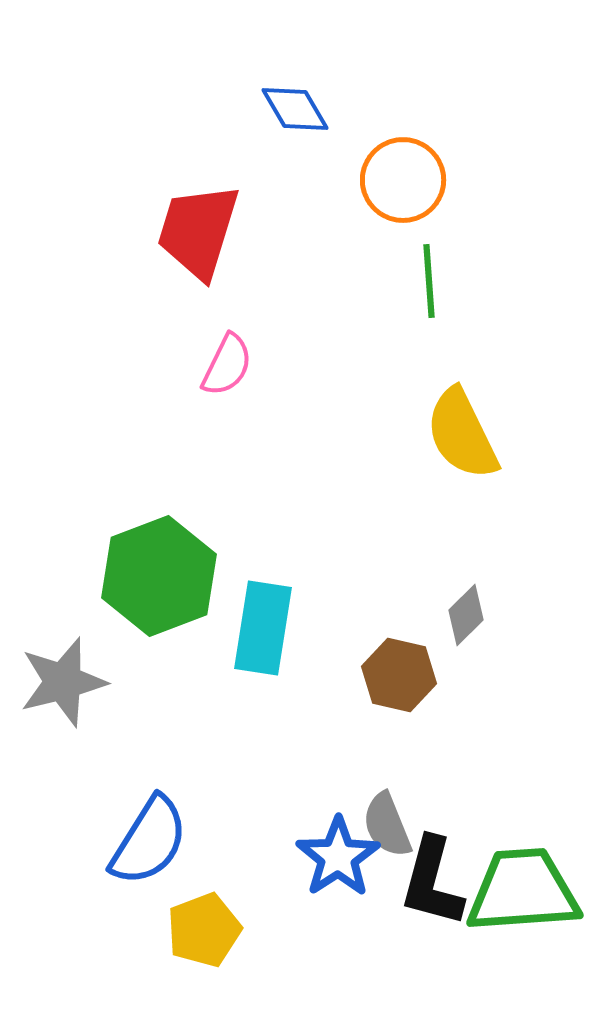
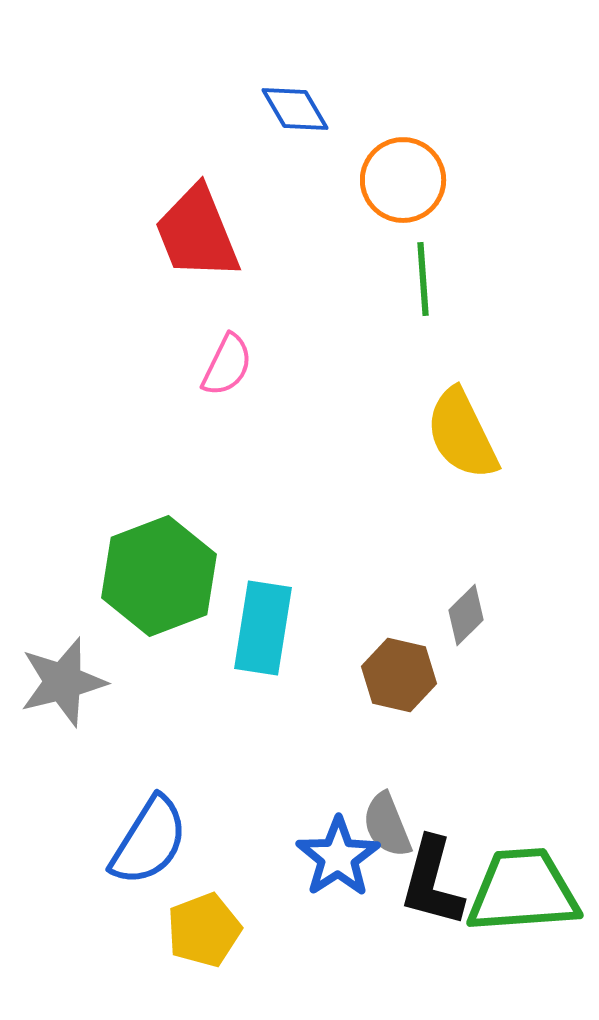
red trapezoid: moved 1 px left, 2 px down; rotated 39 degrees counterclockwise
green line: moved 6 px left, 2 px up
